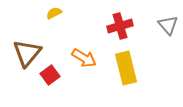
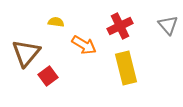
yellow semicircle: moved 2 px right, 9 px down; rotated 35 degrees clockwise
red cross: rotated 10 degrees counterclockwise
brown triangle: moved 1 px left
orange arrow: moved 13 px up
red square: moved 2 px left, 1 px down
